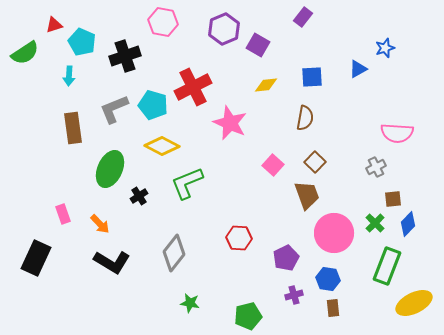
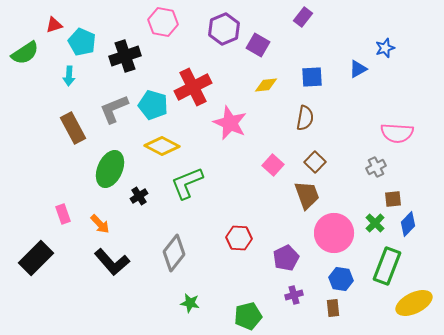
brown rectangle at (73, 128): rotated 20 degrees counterclockwise
black rectangle at (36, 258): rotated 20 degrees clockwise
black L-shape at (112, 262): rotated 18 degrees clockwise
blue hexagon at (328, 279): moved 13 px right
